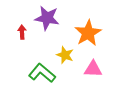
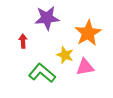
purple star: rotated 15 degrees counterclockwise
red arrow: moved 1 px right, 9 px down
pink triangle: moved 8 px left, 2 px up; rotated 12 degrees counterclockwise
